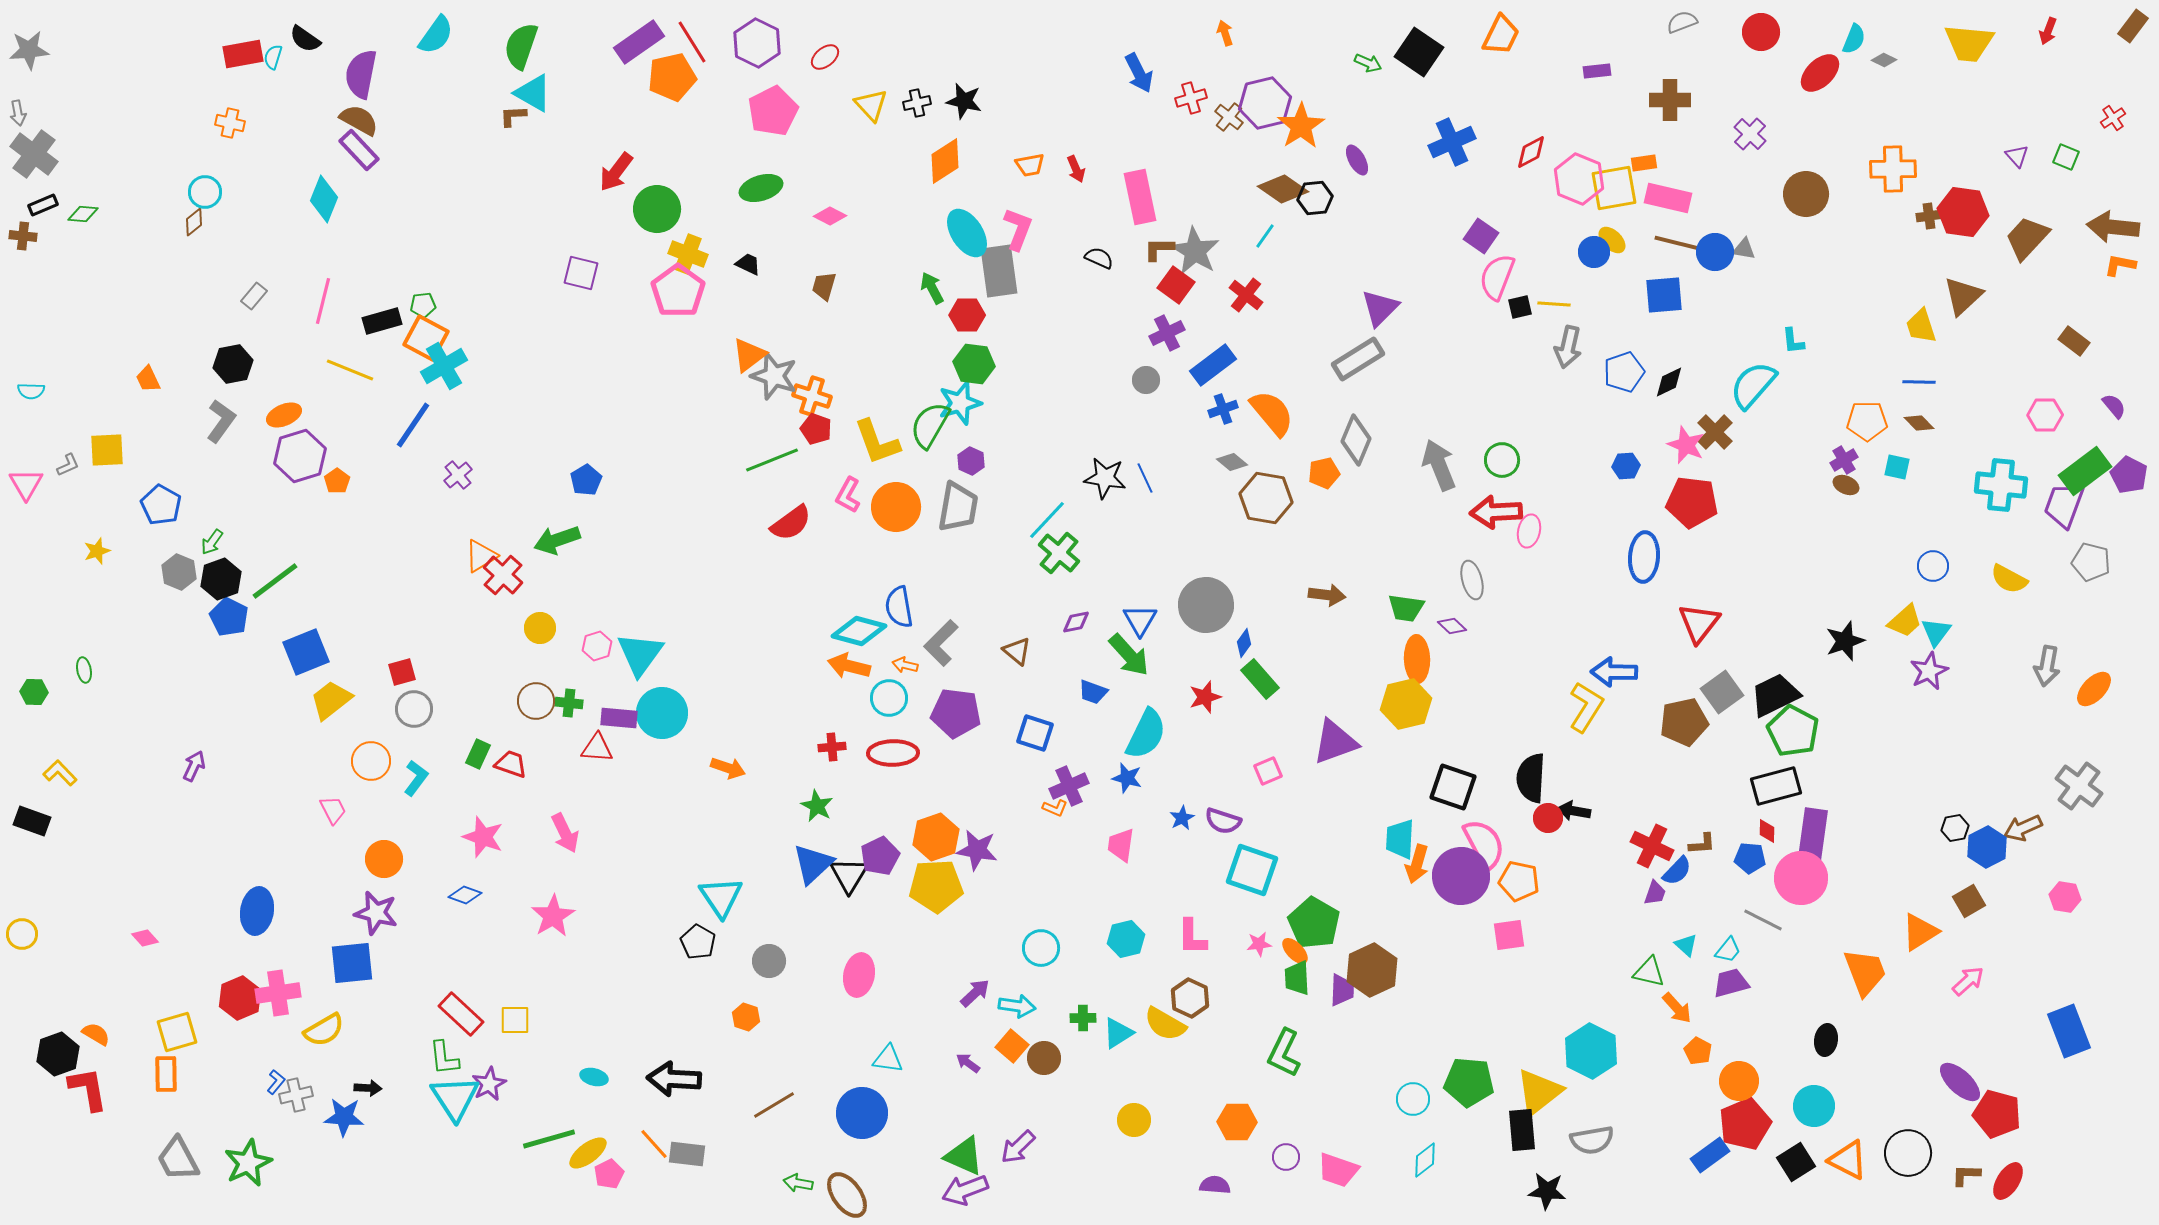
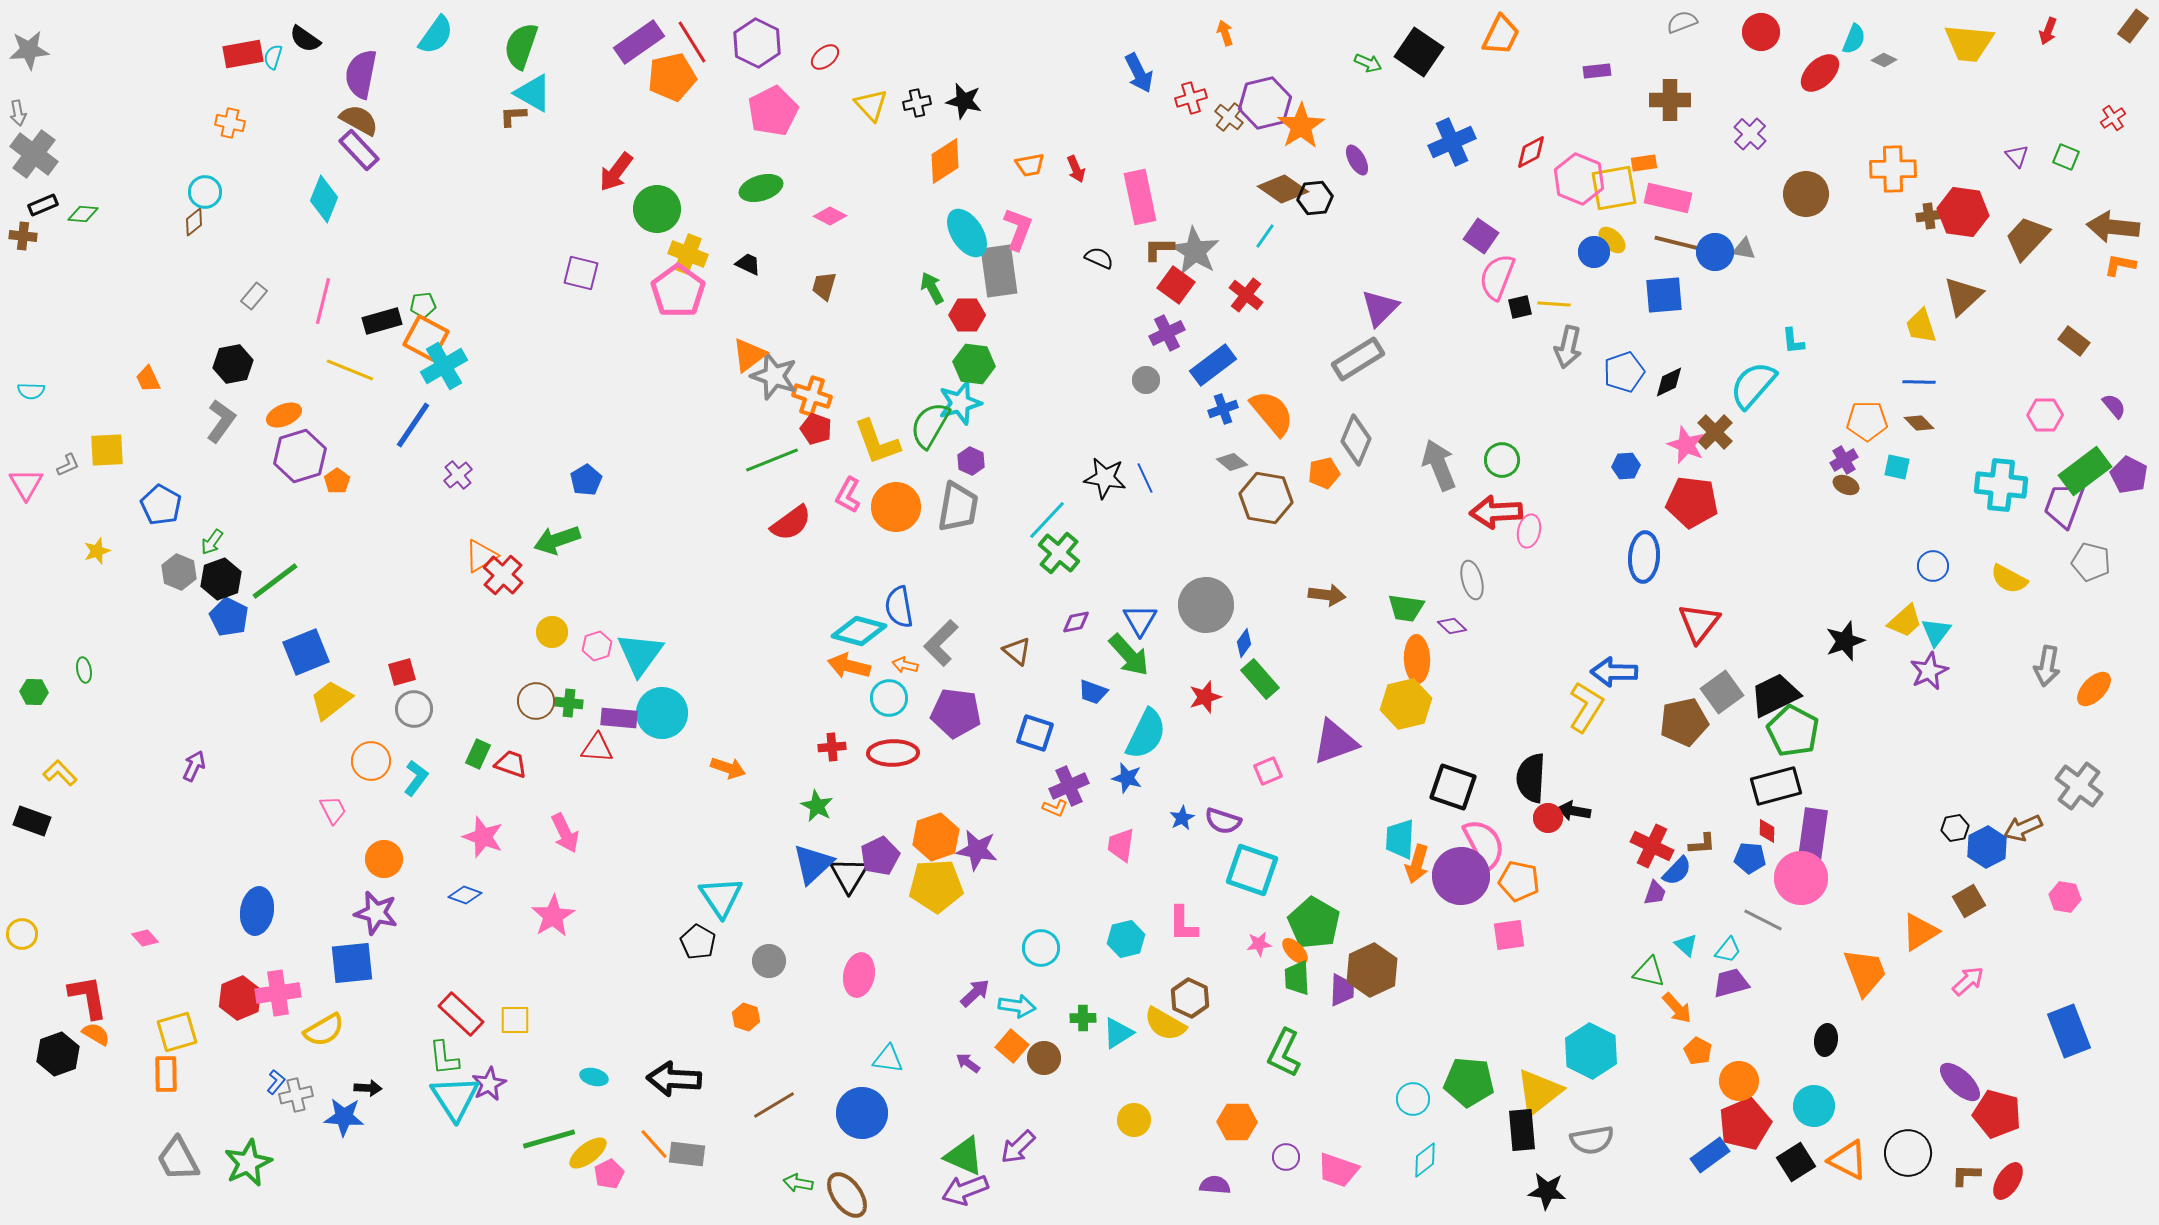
yellow circle at (540, 628): moved 12 px right, 4 px down
pink L-shape at (1192, 937): moved 9 px left, 13 px up
red L-shape at (88, 1089): moved 92 px up
